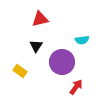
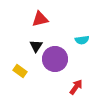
purple circle: moved 7 px left, 3 px up
